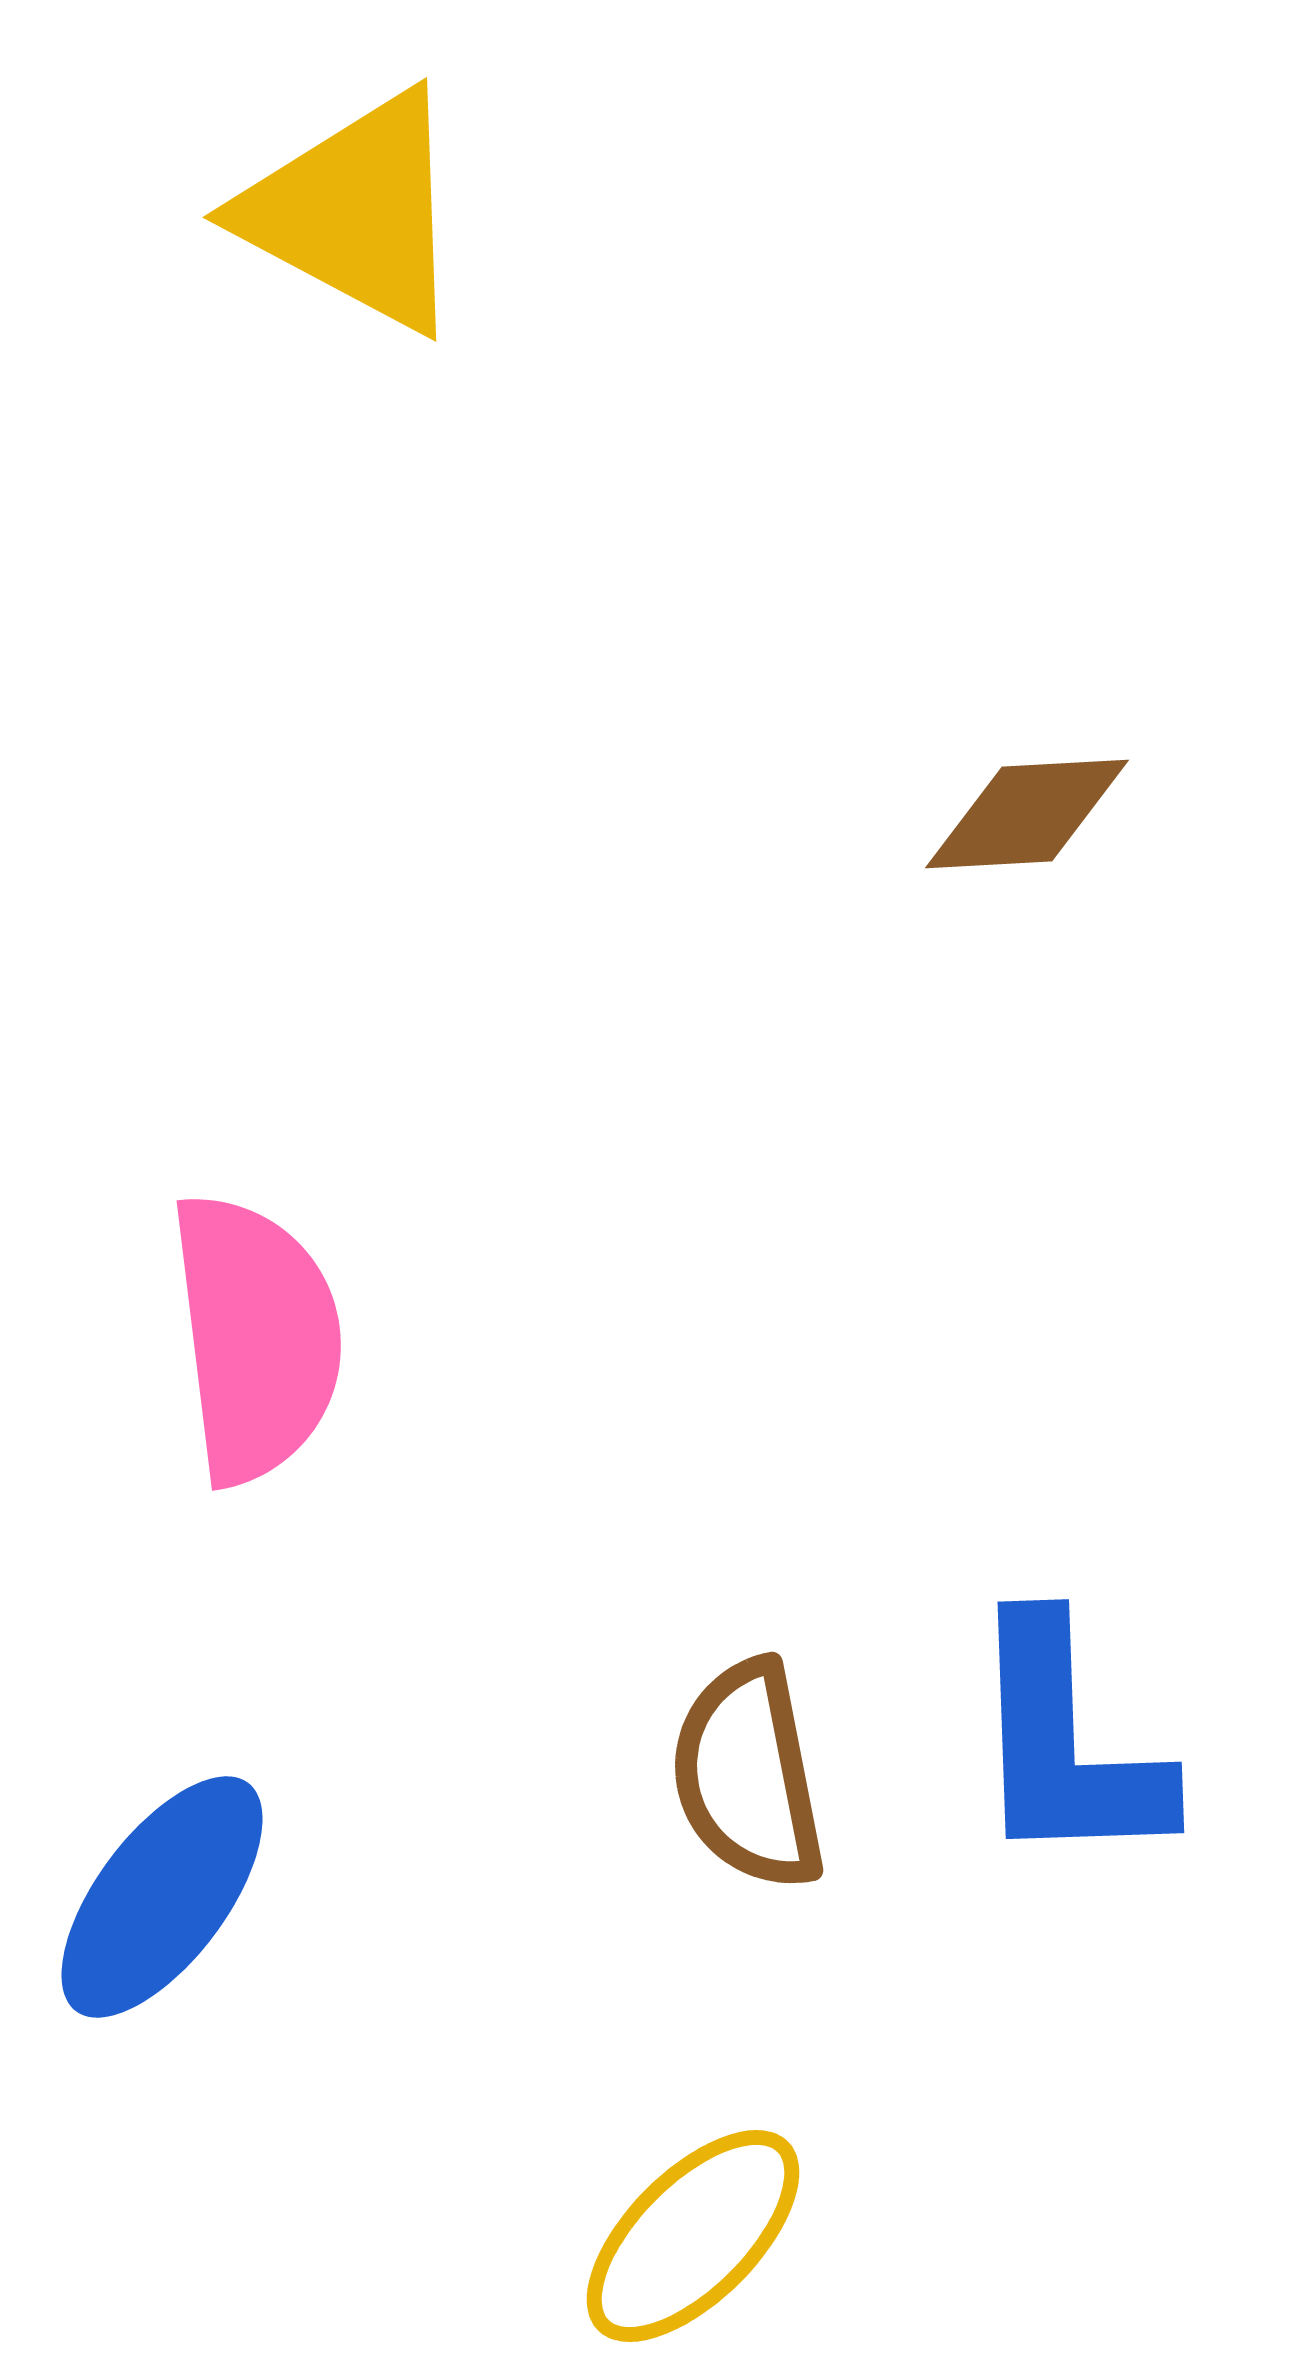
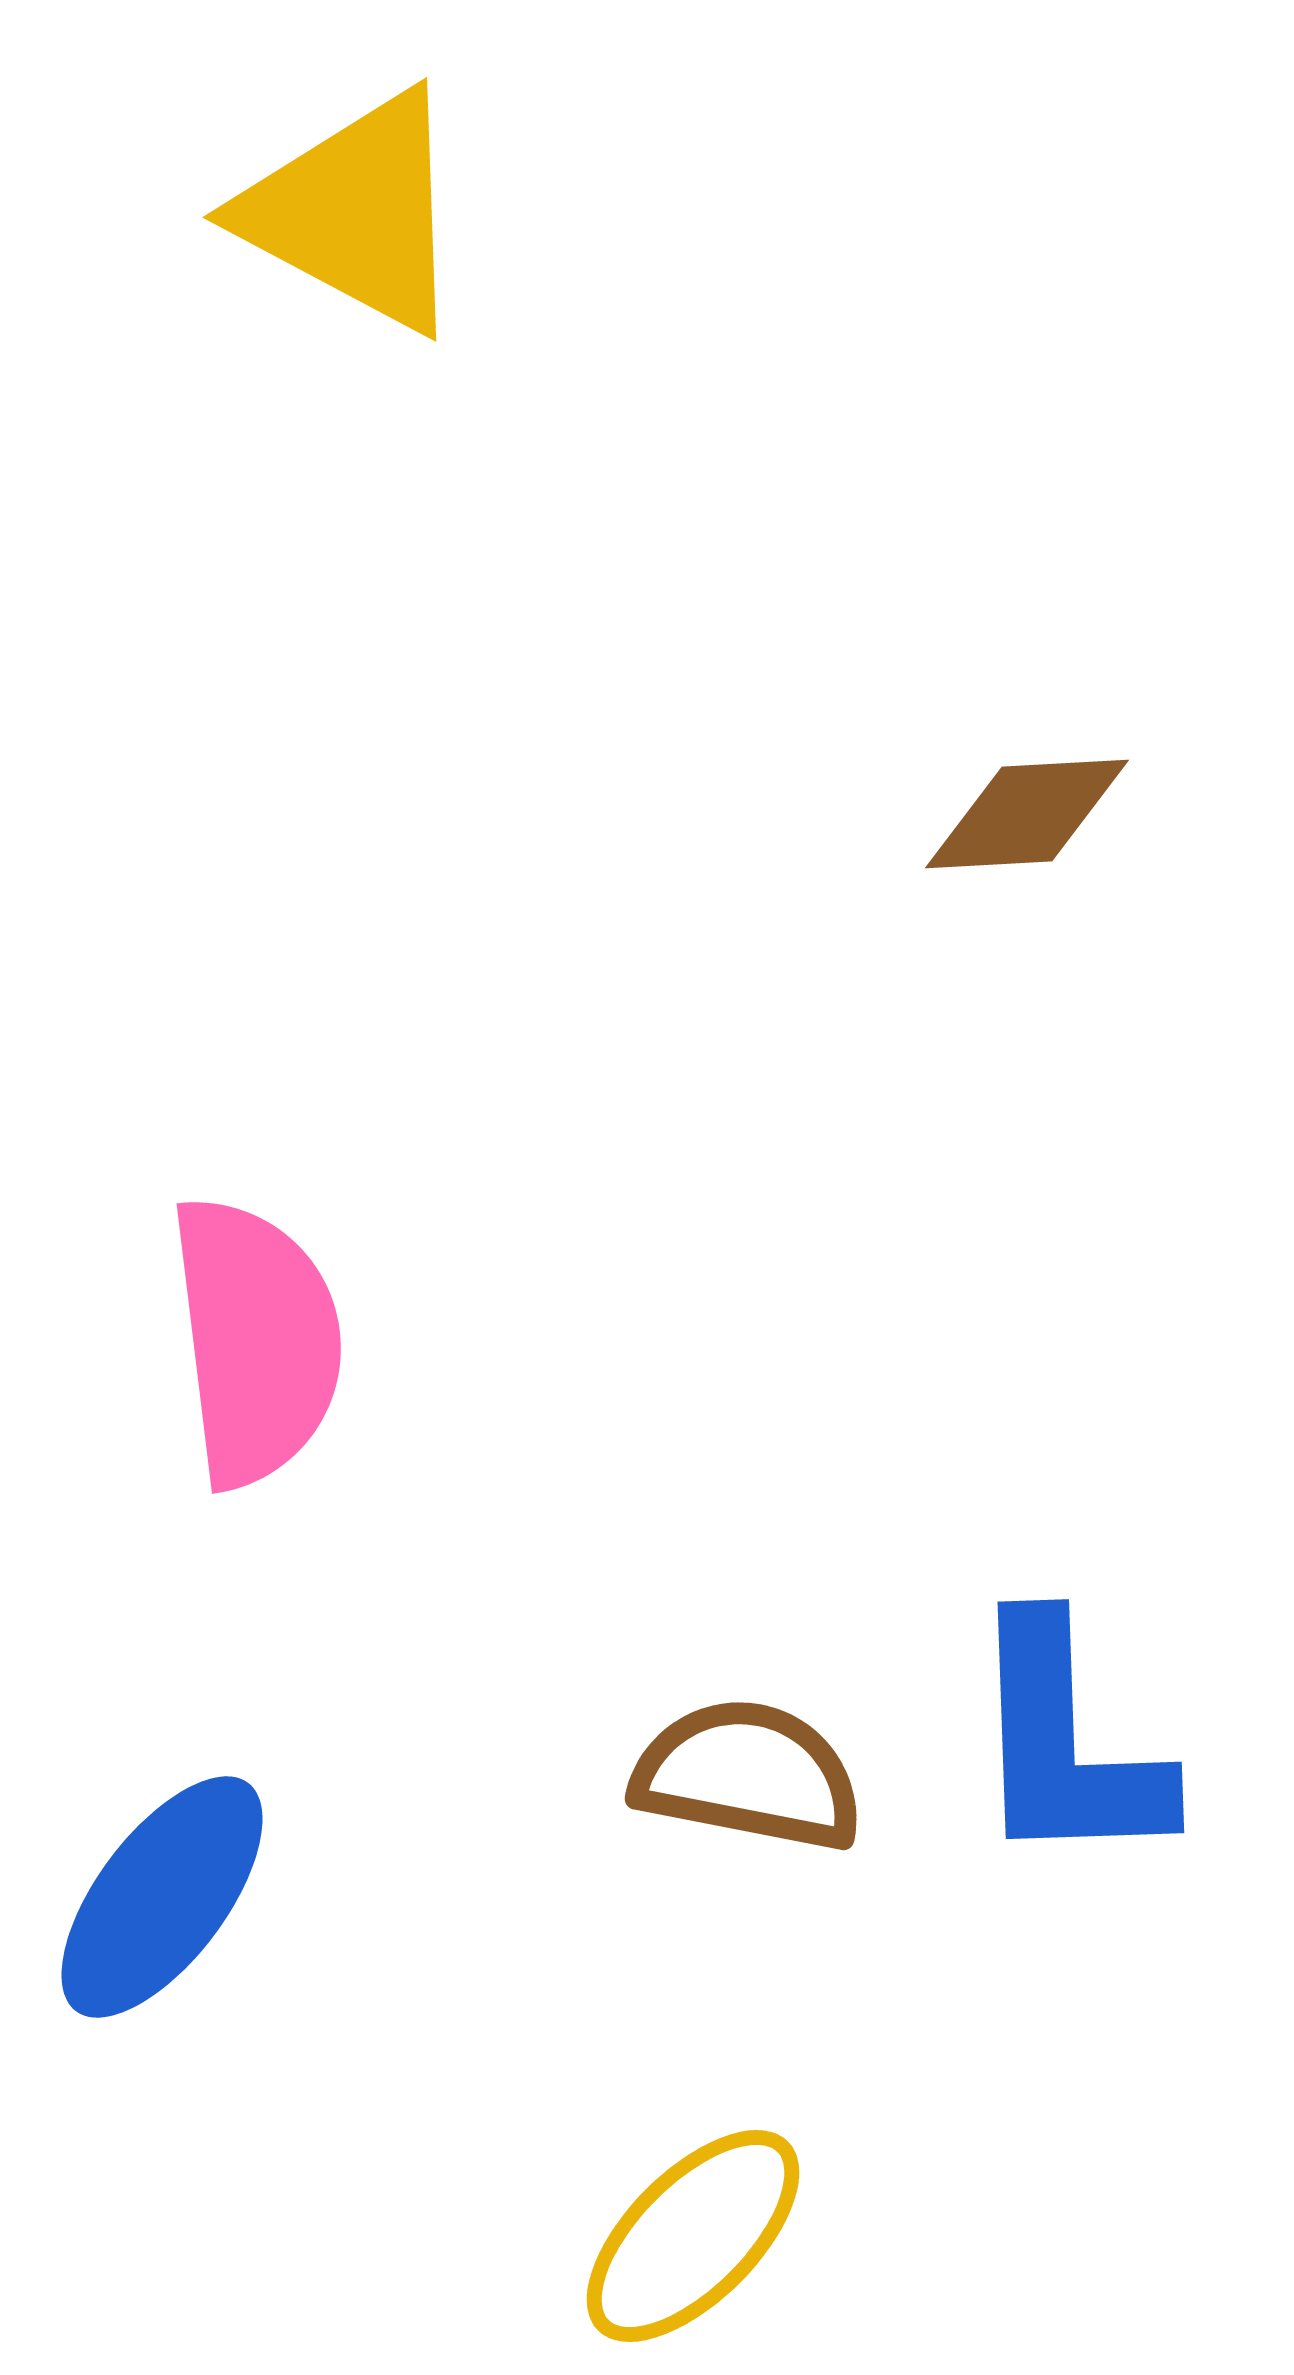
pink semicircle: moved 3 px down
brown semicircle: rotated 112 degrees clockwise
